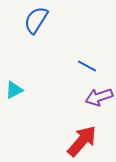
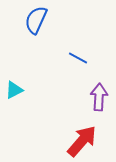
blue semicircle: rotated 8 degrees counterclockwise
blue line: moved 9 px left, 8 px up
purple arrow: rotated 112 degrees clockwise
